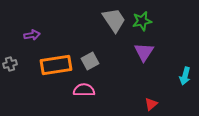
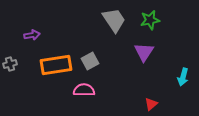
green star: moved 8 px right, 1 px up
cyan arrow: moved 2 px left, 1 px down
